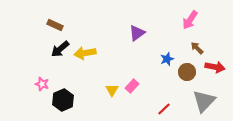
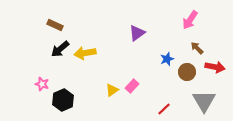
yellow triangle: rotated 24 degrees clockwise
gray triangle: rotated 15 degrees counterclockwise
